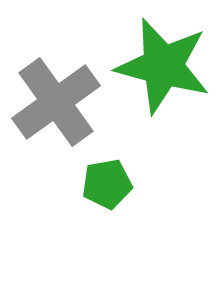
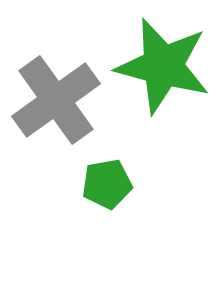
gray cross: moved 2 px up
